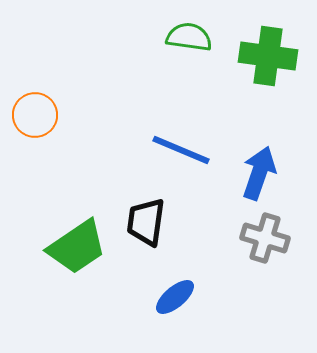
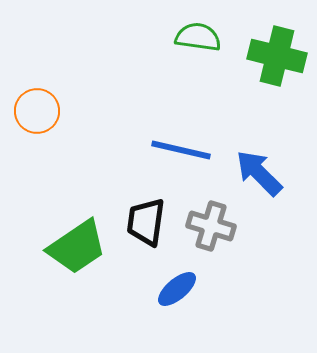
green semicircle: moved 9 px right
green cross: moved 9 px right; rotated 6 degrees clockwise
orange circle: moved 2 px right, 4 px up
blue line: rotated 10 degrees counterclockwise
blue arrow: rotated 64 degrees counterclockwise
gray cross: moved 54 px left, 12 px up
blue ellipse: moved 2 px right, 8 px up
